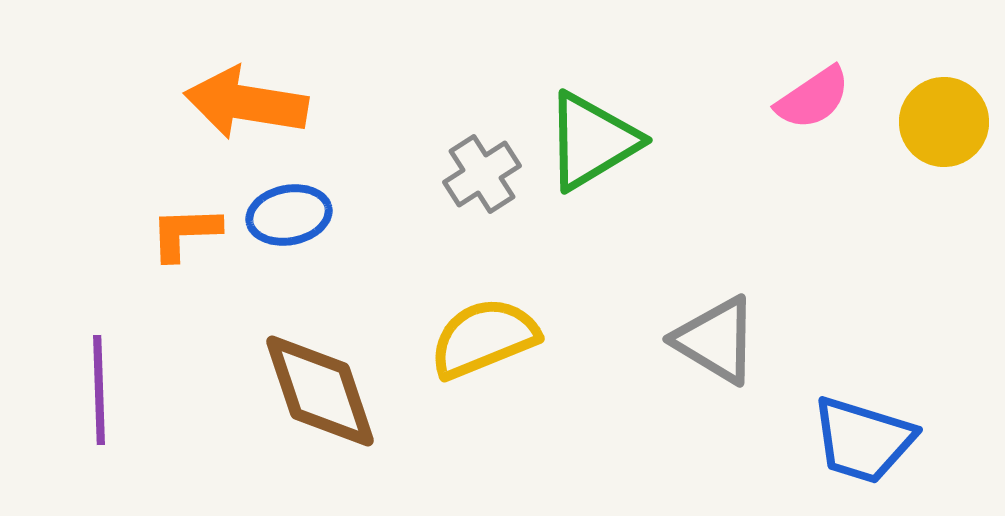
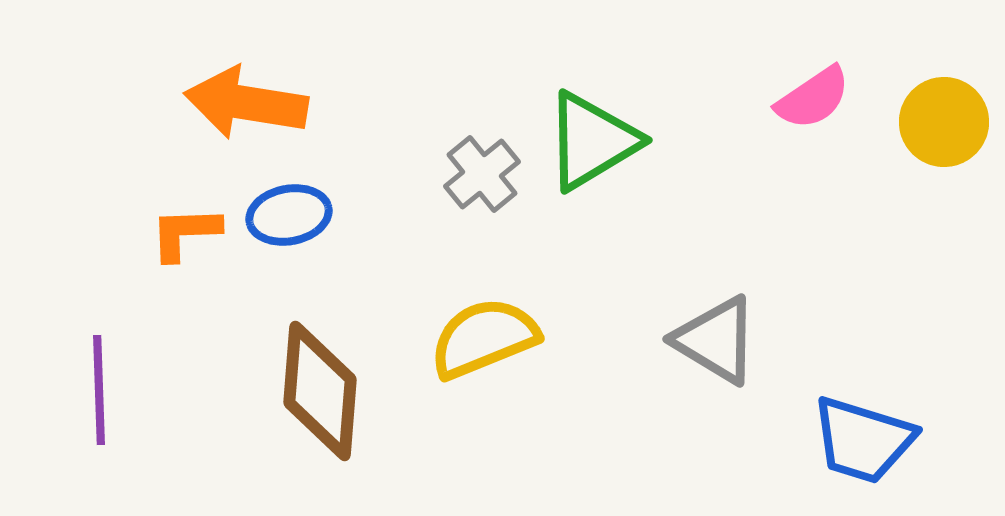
gray cross: rotated 6 degrees counterclockwise
brown diamond: rotated 23 degrees clockwise
